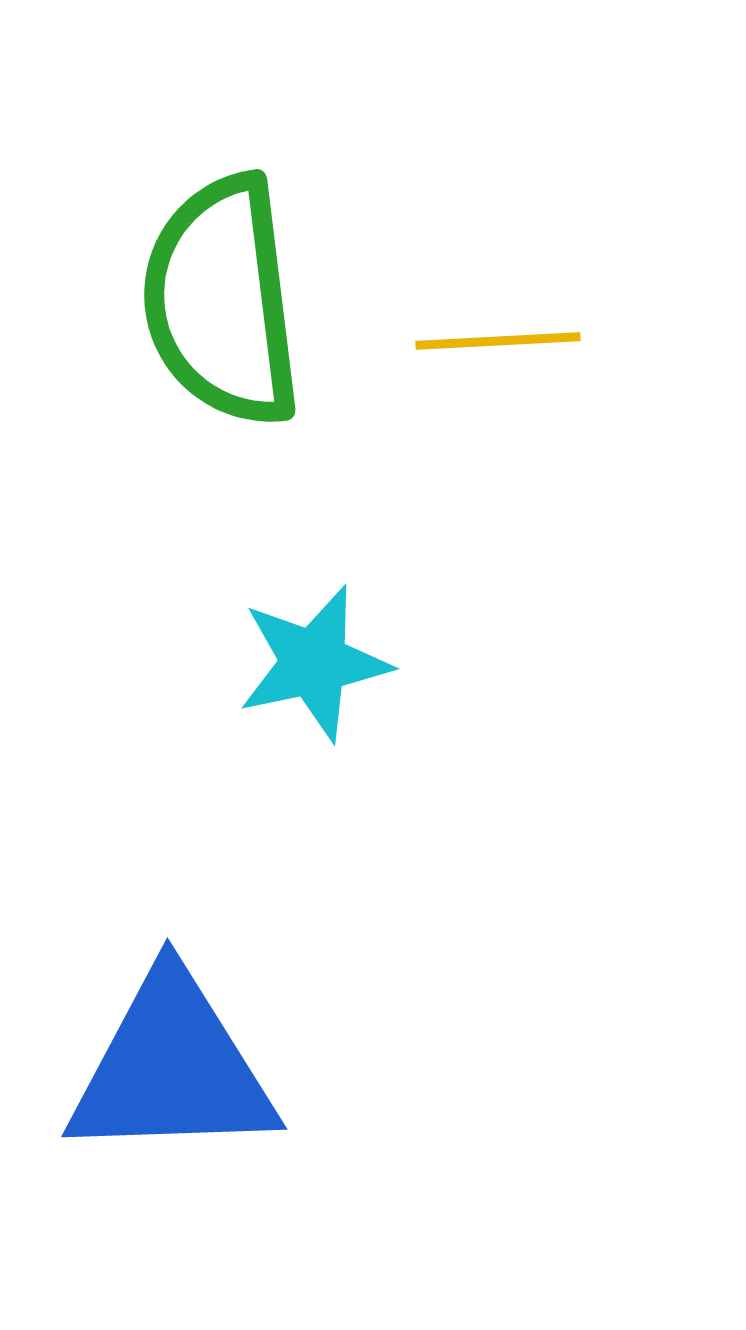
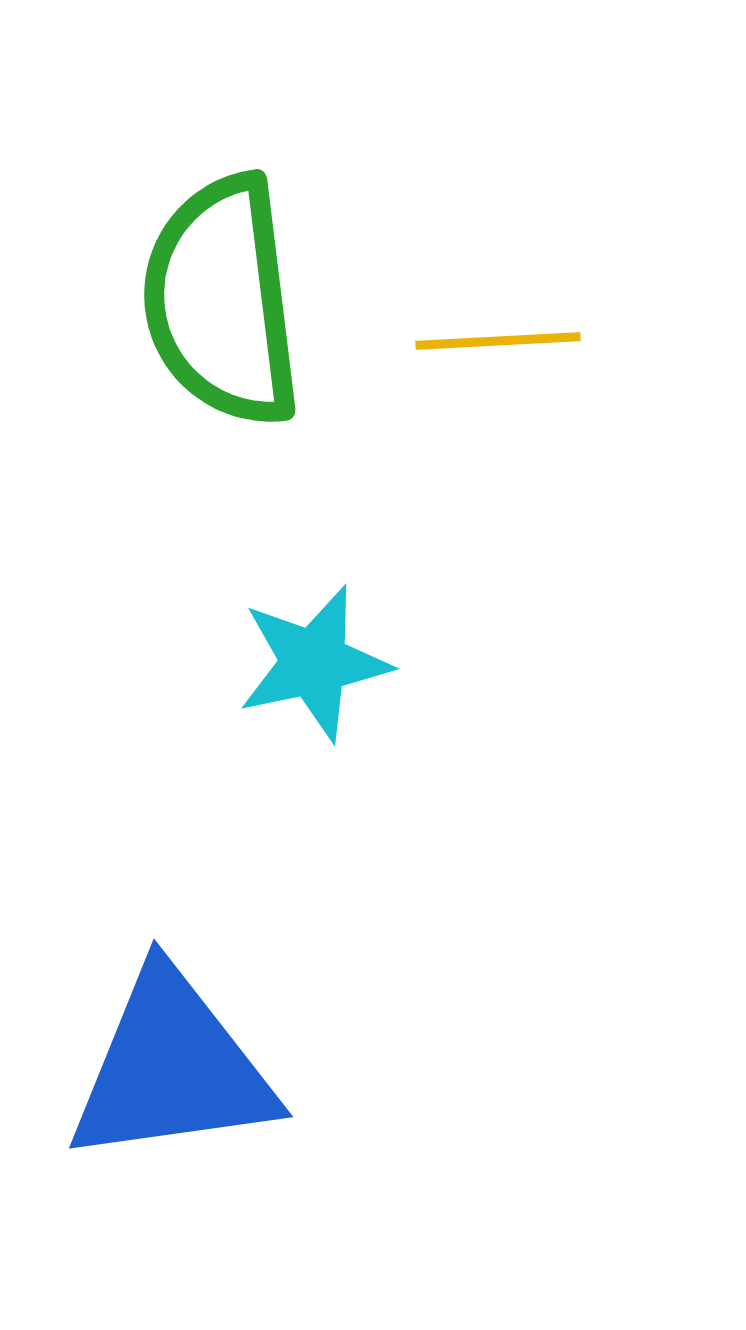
blue triangle: rotated 6 degrees counterclockwise
